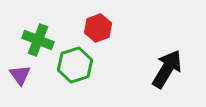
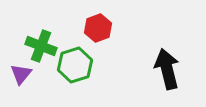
green cross: moved 3 px right, 6 px down
black arrow: rotated 45 degrees counterclockwise
purple triangle: moved 1 px right, 1 px up; rotated 15 degrees clockwise
